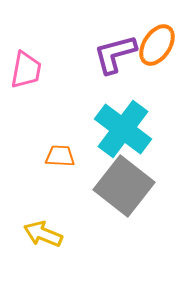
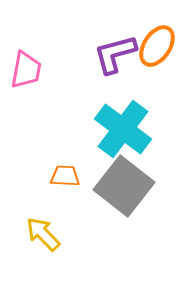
orange ellipse: moved 1 px down
orange trapezoid: moved 5 px right, 20 px down
yellow arrow: rotated 24 degrees clockwise
